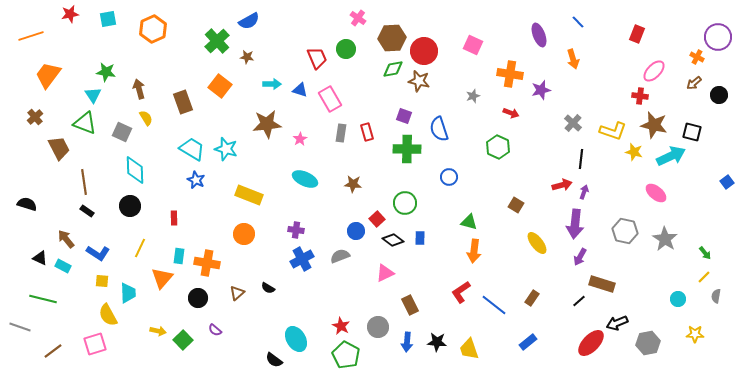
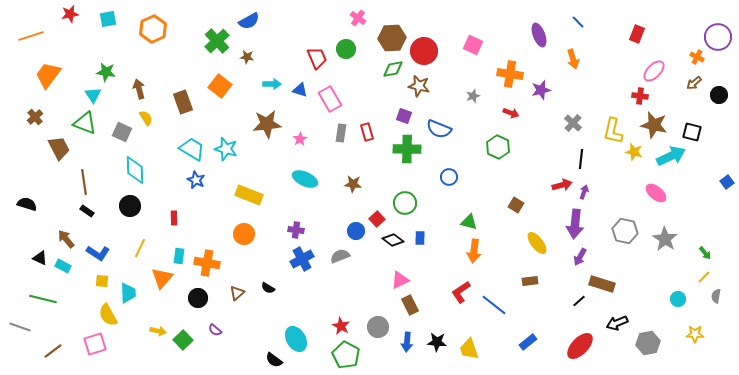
brown star at (419, 81): moved 5 px down
blue semicircle at (439, 129): rotated 50 degrees counterclockwise
yellow L-shape at (613, 131): rotated 84 degrees clockwise
pink triangle at (385, 273): moved 15 px right, 7 px down
brown rectangle at (532, 298): moved 2 px left, 17 px up; rotated 49 degrees clockwise
red ellipse at (591, 343): moved 11 px left, 3 px down
